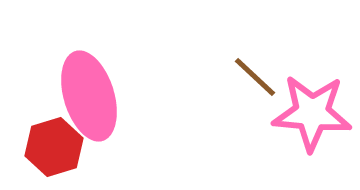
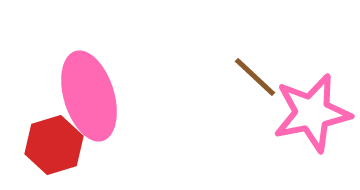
pink star: rotated 16 degrees counterclockwise
red hexagon: moved 2 px up
